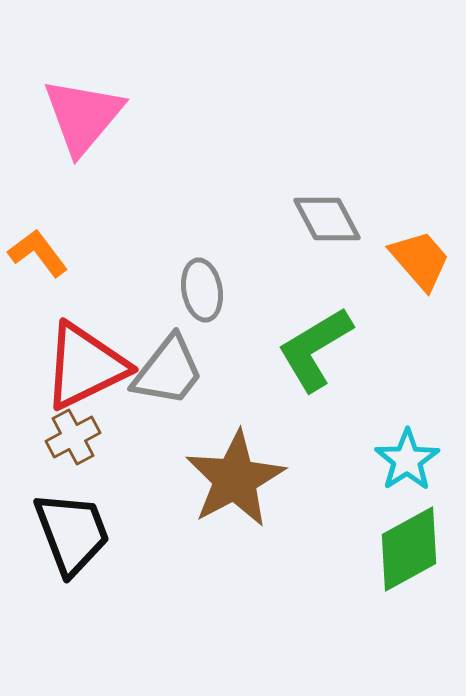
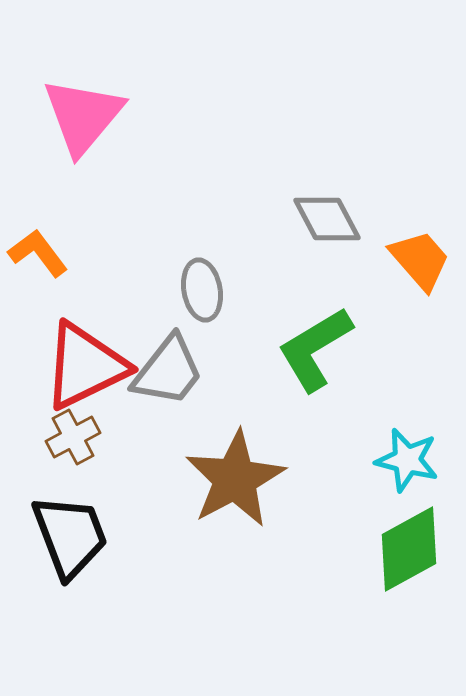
cyan star: rotated 24 degrees counterclockwise
black trapezoid: moved 2 px left, 3 px down
